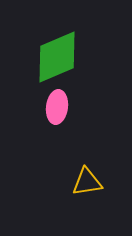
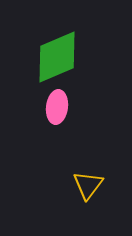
yellow triangle: moved 1 px right, 3 px down; rotated 44 degrees counterclockwise
